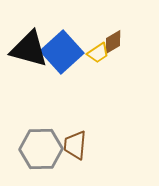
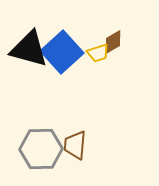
yellow trapezoid: rotated 15 degrees clockwise
